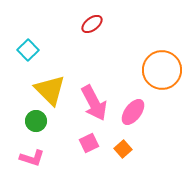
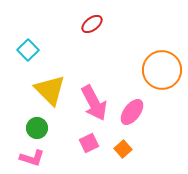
pink ellipse: moved 1 px left
green circle: moved 1 px right, 7 px down
